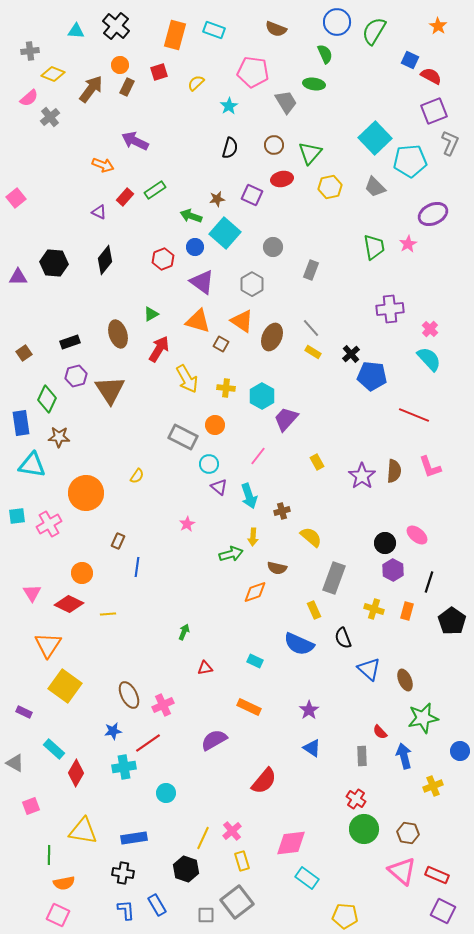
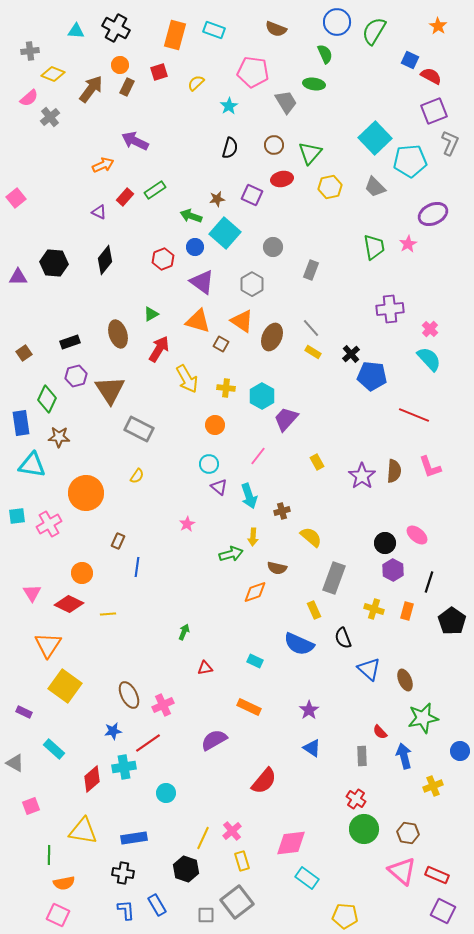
black cross at (116, 26): moved 2 px down; rotated 12 degrees counterclockwise
orange arrow at (103, 165): rotated 45 degrees counterclockwise
gray rectangle at (183, 437): moved 44 px left, 8 px up
red diamond at (76, 773): moved 16 px right, 6 px down; rotated 20 degrees clockwise
